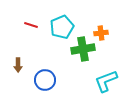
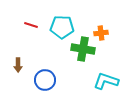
cyan pentagon: rotated 25 degrees clockwise
green cross: rotated 20 degrees clockwise
cyan L-shape: rotated 40 degrees clockwise
